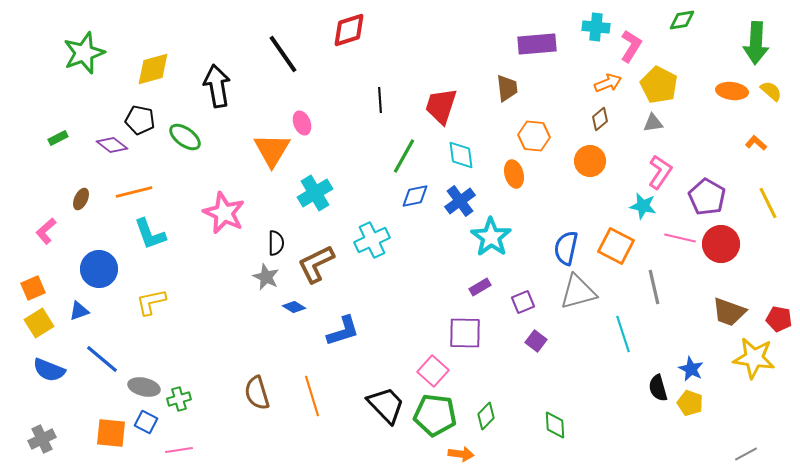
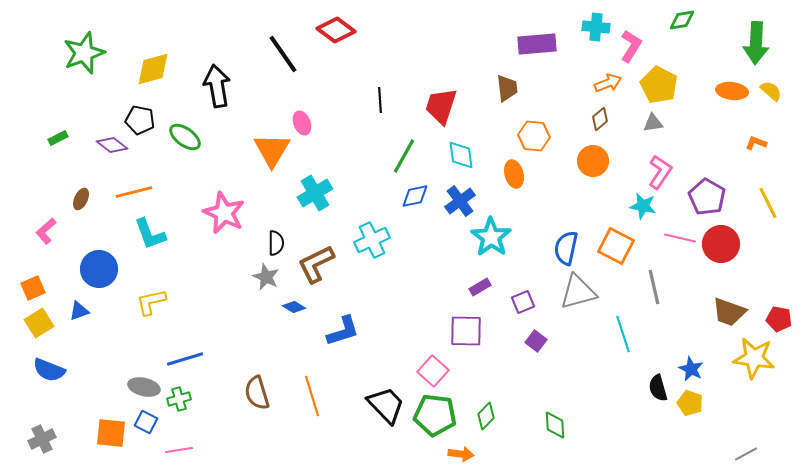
red diamond at (349, 30): moved 13 px left; rotated 54 degrees clockwise
orange L-shape at (756, 143): rotated 20 degrees counterclockwise
orange circle at (590, 161): moved 3 px right
purple square at (465, 333): moved 1 px right, 2 px up
blue line at (102, 359): moved 83 px right; rotated 57 degrees counterclockwise
